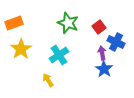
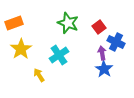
yellow arrow: moved 9 px left, 5 px up
